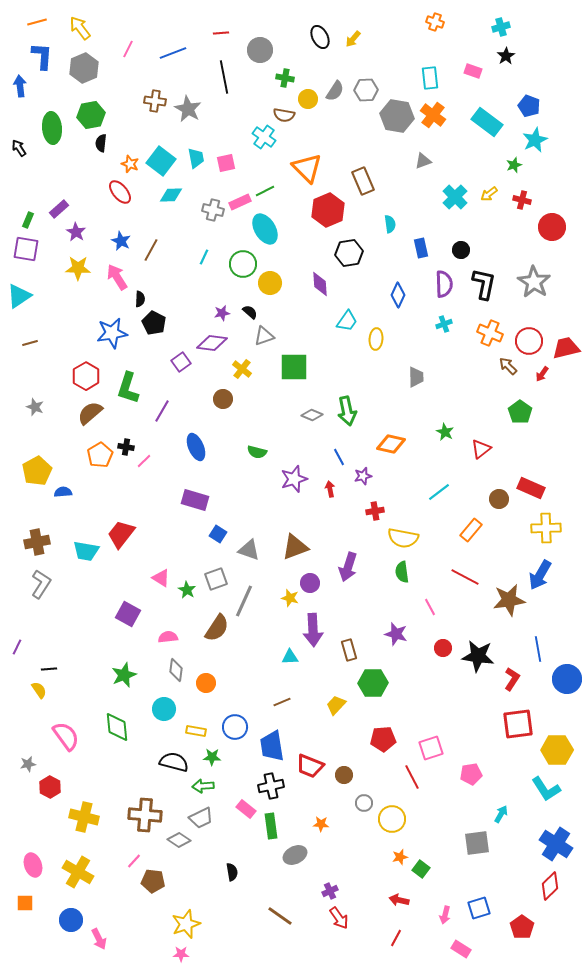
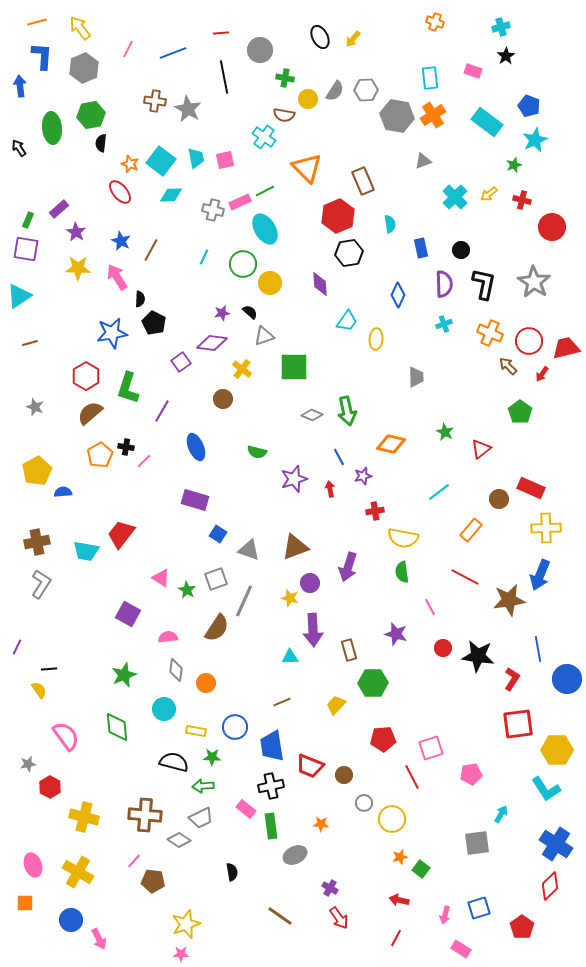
orange cross at (433, 115): rotated 20 degrees clockwise
pink square at (226, 163): moved 1 px left, 3 px up
red hexagon at (328, 210): moved 10 px right, 6 px down
blue arrow at (540, 575): rotated 8 degrees counterclockwise
purple cross at (330, 891): moved 3 px up; rotated 35 degrees counterclockwise
